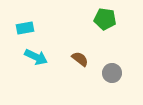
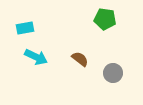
gray circle: moved 1 px right
